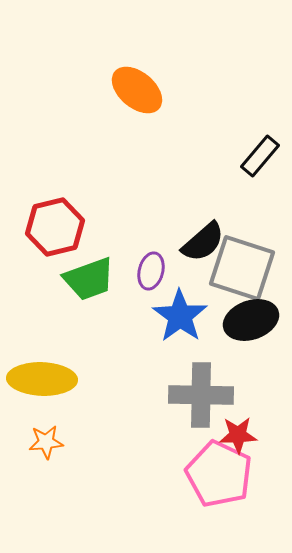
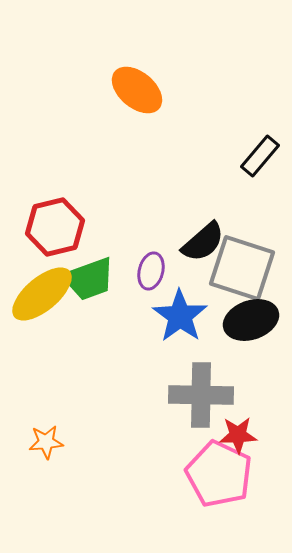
yellow ellipse: moved 85 px up; rotated 42 degrees counterclockwise
